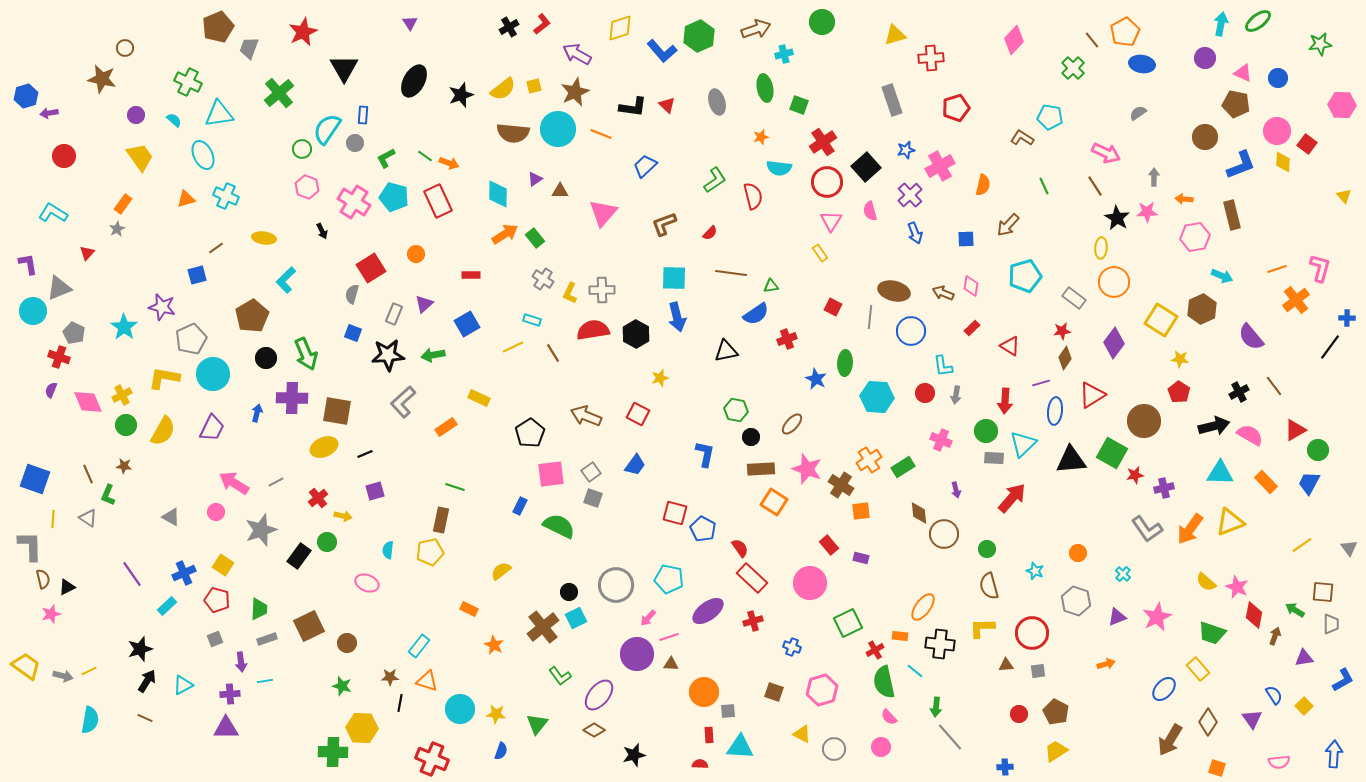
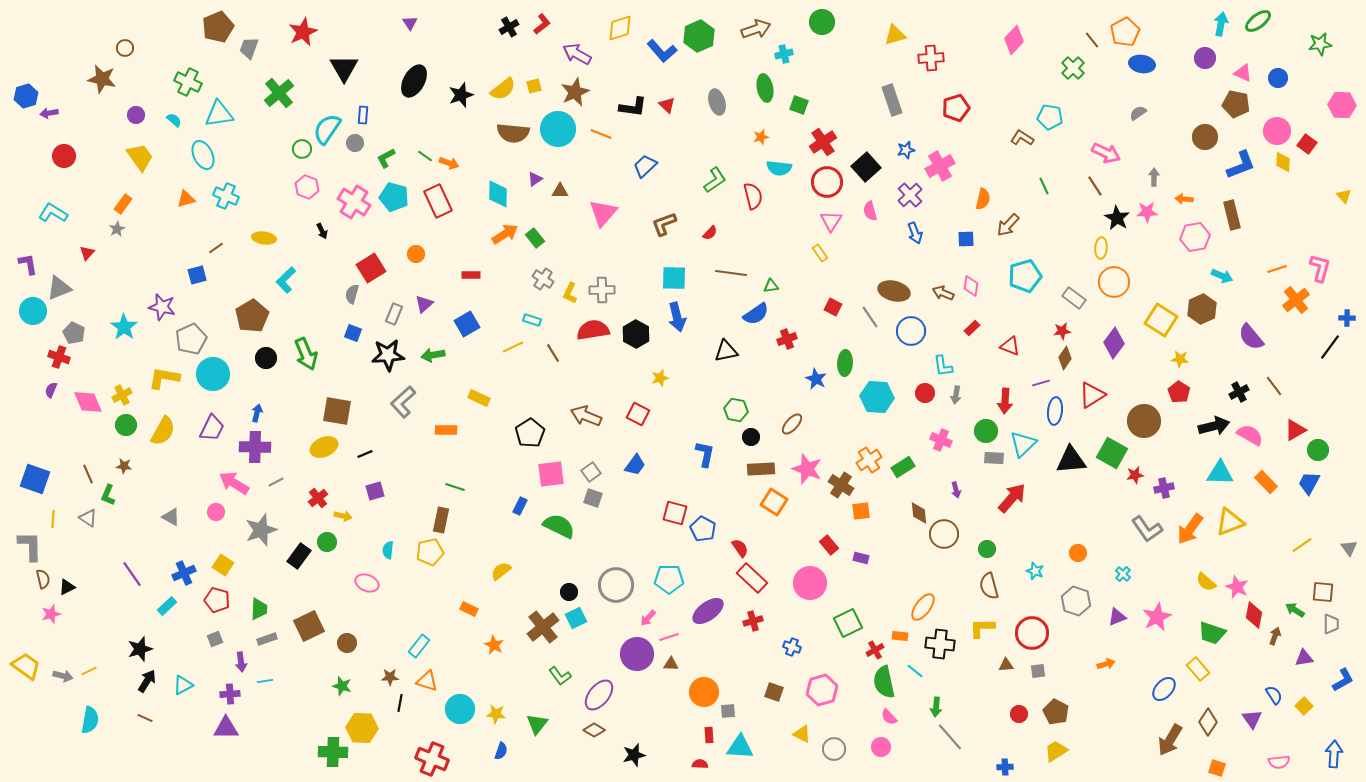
orange semicircle at (983, 185): moved 14 px down
gray line at (870, 317): rotated 40 degrees counterclockwise
red triangle at (1010, 346): rotated 10 degrees counterclockwise
purple cross at (292, 398): moved 37 px left, 49 px down
orange rectangle at (446, 427): moved 3 px down; rotated 35 degrees clockwise
cyan pentagon at (669, 579): rotated 12 degrees counterclockwise
